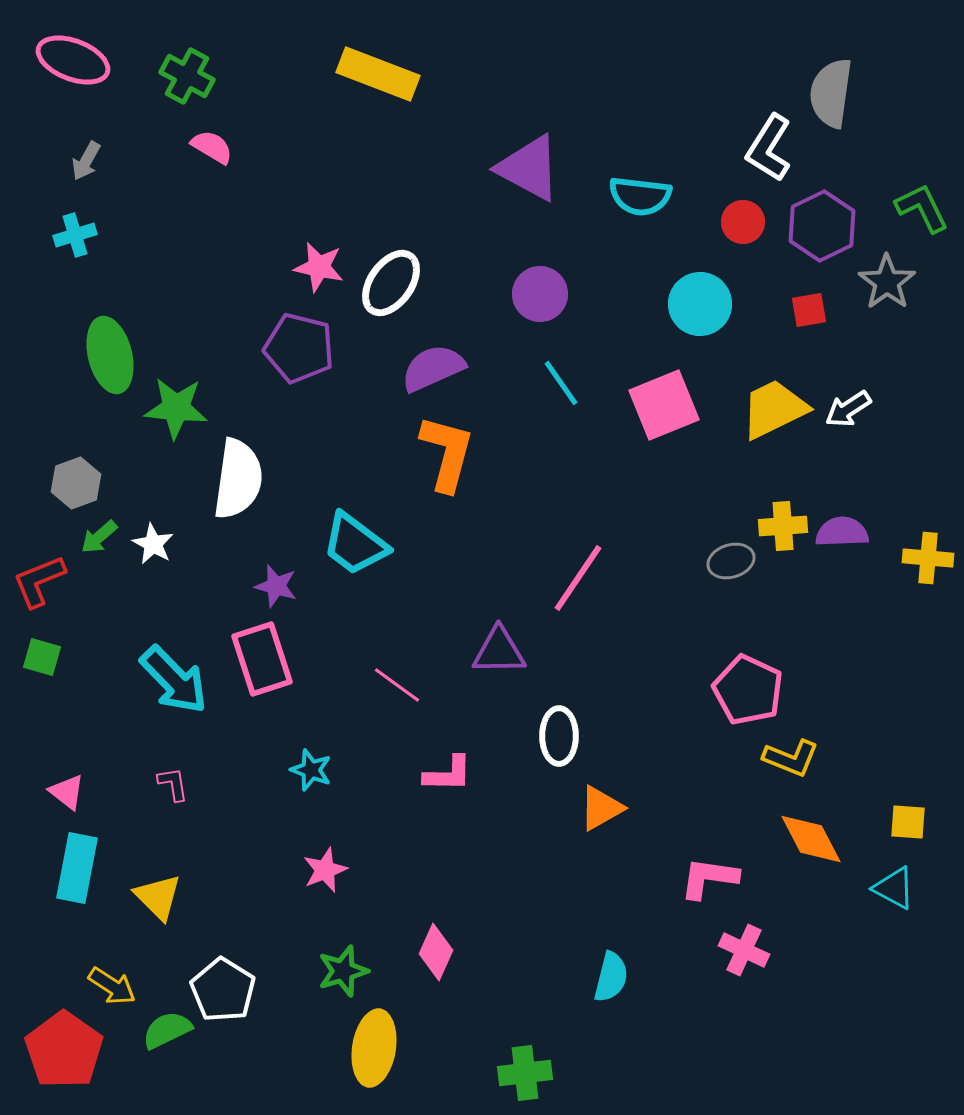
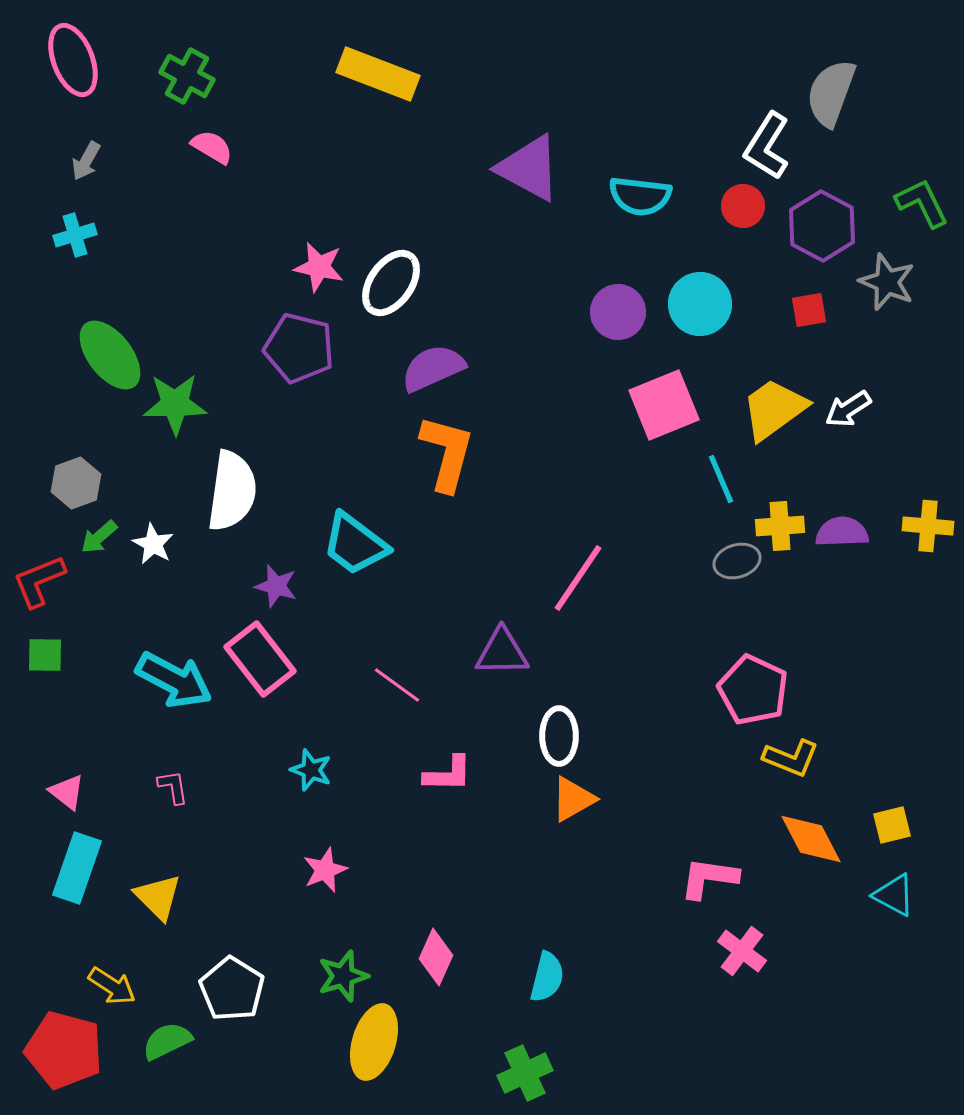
pink ellipse at (73, 60): rotated 48 degrees clockwise
gray semicircle at (831, 93): rotated 12 degrees clockwise
white L-shape at (769, 148): moved 2 px left, 2 px up
green L-shape at (922, 208): moved 5 px up
red circle at (743, 222): moved 16 px up
purple hexagon at (822, 226): rotated 6 degrees counterclockwise
gray star at (887, 282): rotated 14 degrees counterclockwise
purple circle at (540, 294): moved 78 px right, 18 px down
green ellipse at (110, 355): rotated 24 degrees counterclockwise
cyan line at (561, 383): moved 160 px right, 96 px down; rotated 12 degrees clockwise
green star at (176, 408): moved 1 px left, 4 px up; rotated 6 degrees counterclockwise
yellow trapezoid at (774, 409): rotated 10 degrees counterclockwise
white semicircle at (238, 479): moved 6 px left, 12 px down
yellow cross at (783, 526): moved 3 px left
yellow cross at (928, 558): moved 32 px up
gray ellipse at (731, 561): moved 6 px right
purple triangle at (499, 651): moved 3 px right, 1 px down
green square at (42, 657): moved 3 px right, 2 px up; rotated 15 degrees counterclockwise
pink rectangle at (262, 659): moved 2 px left; rotated 20 degrees counterclockwise
cyan arrow at (174, 680): rotated 18 degrees counterclockwise
pink pentagon at (748, 690): moved 5 px right
pink L-shape at (173, 784): moved 3 px down
orange triangle at (601, 808): moved 28 px left, 9 px up
yellow square at (908, 822): moved 16 px left, 3 px down; rotated 18 degrees counterclockwise
cyan rectangle at (77, 868): rotated 8 degrees clockwise
cyan triangle at (894, 888): moved 7 px down
pink cross at (744, 950): moved 2 px left, 1 px down; rotated 12 degrees clockwise
pink diamond at (436, 952): moved 5 px down
green star at (343, 971): moved 5 px down
cyan semicircle at (611, 977): moved 64 px left
white pentagon at (223, 990): moved 9 px right, 1 px up
green semicircle at (167, 1030): moved 11 px down
yellow ellipse at (374, 1048): moved 6 px up; rotated 8 degrees clockwise
red pentagon at (64, 1050): rotated 20 degrees counterclockwise
green cross at (525, 1073): rotated 18 degrees counterclockwise
